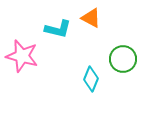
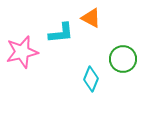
cyan L-shape: moved 3 px right, 4 px down; rotated 20 degrees counterclockwise
pink star: moved 4 px up; rotated 28 degrees counterclockwise
